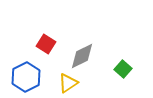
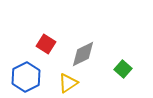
gray diamond: moved 1 px right, 2 px up
